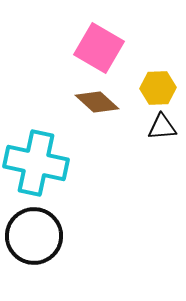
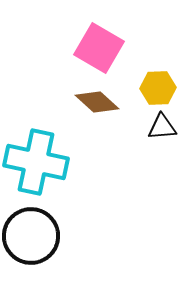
cyan cross: moved 1 px up
black circle: moved 3 px left
